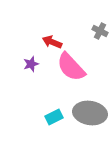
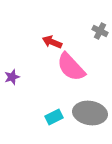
purple star: moved 19 px left, 13 px down
